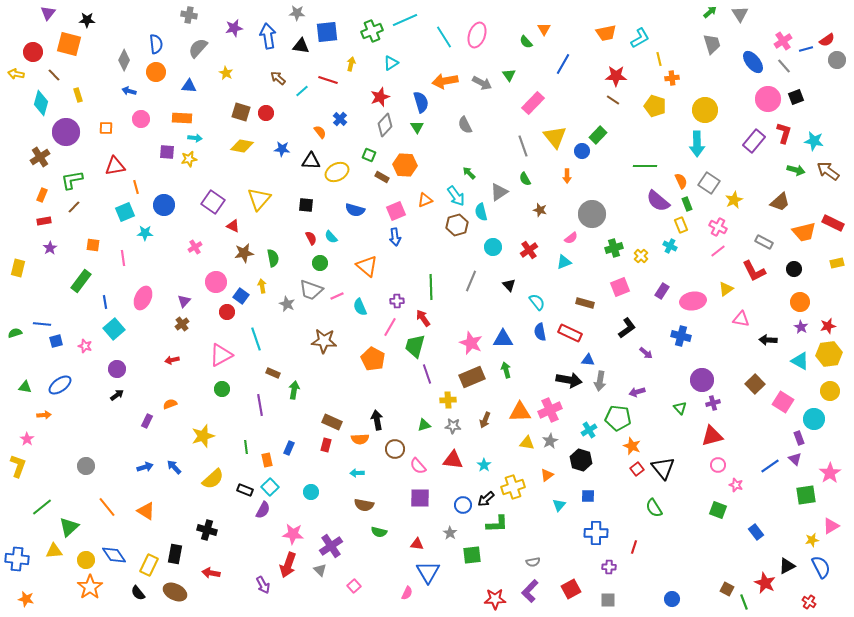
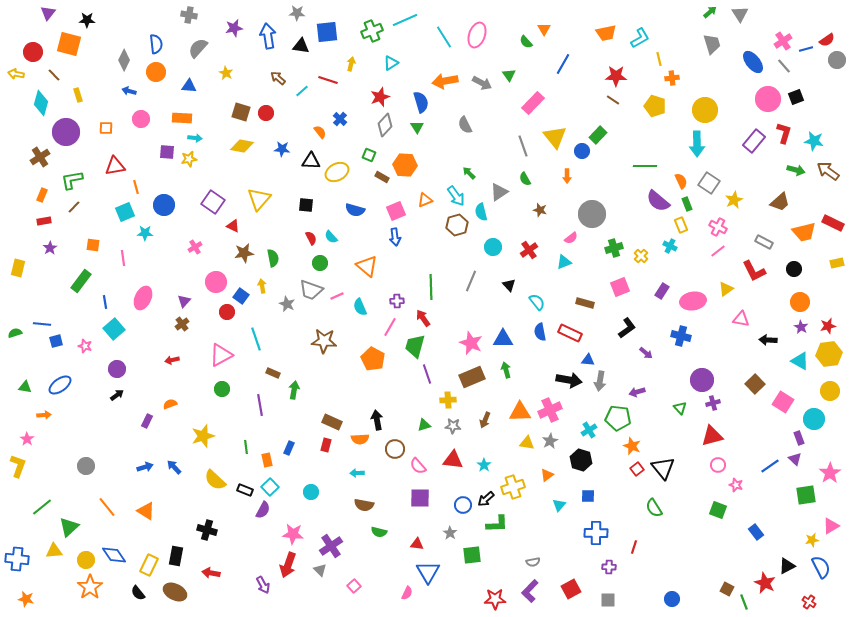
yellow semicircle at (213, 479): moved 2 px right, 1 px down; rotated 85 degrees clockwise
black rectangle at (175, 554): moved 1 px right, 2 px down
